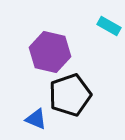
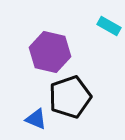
black pentagon: moved 2 px down
